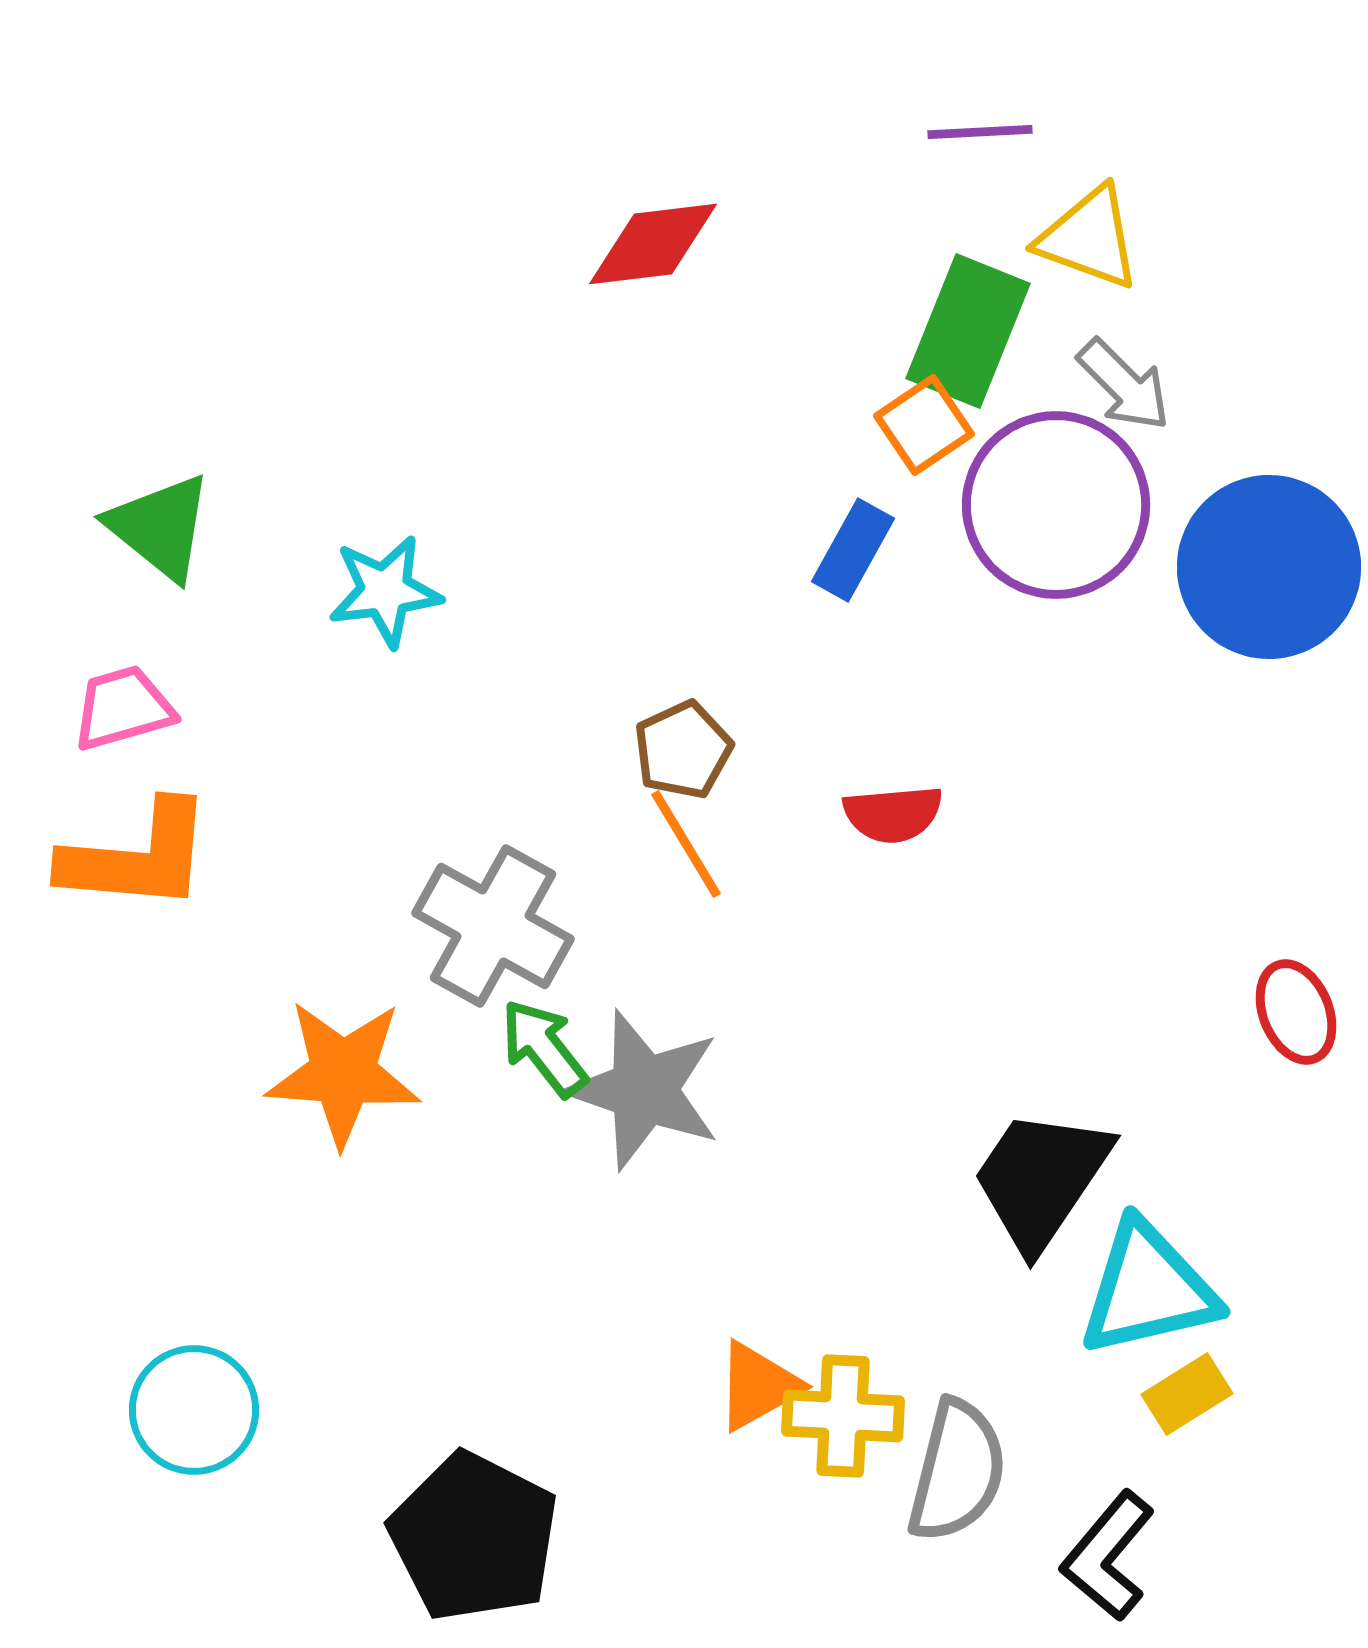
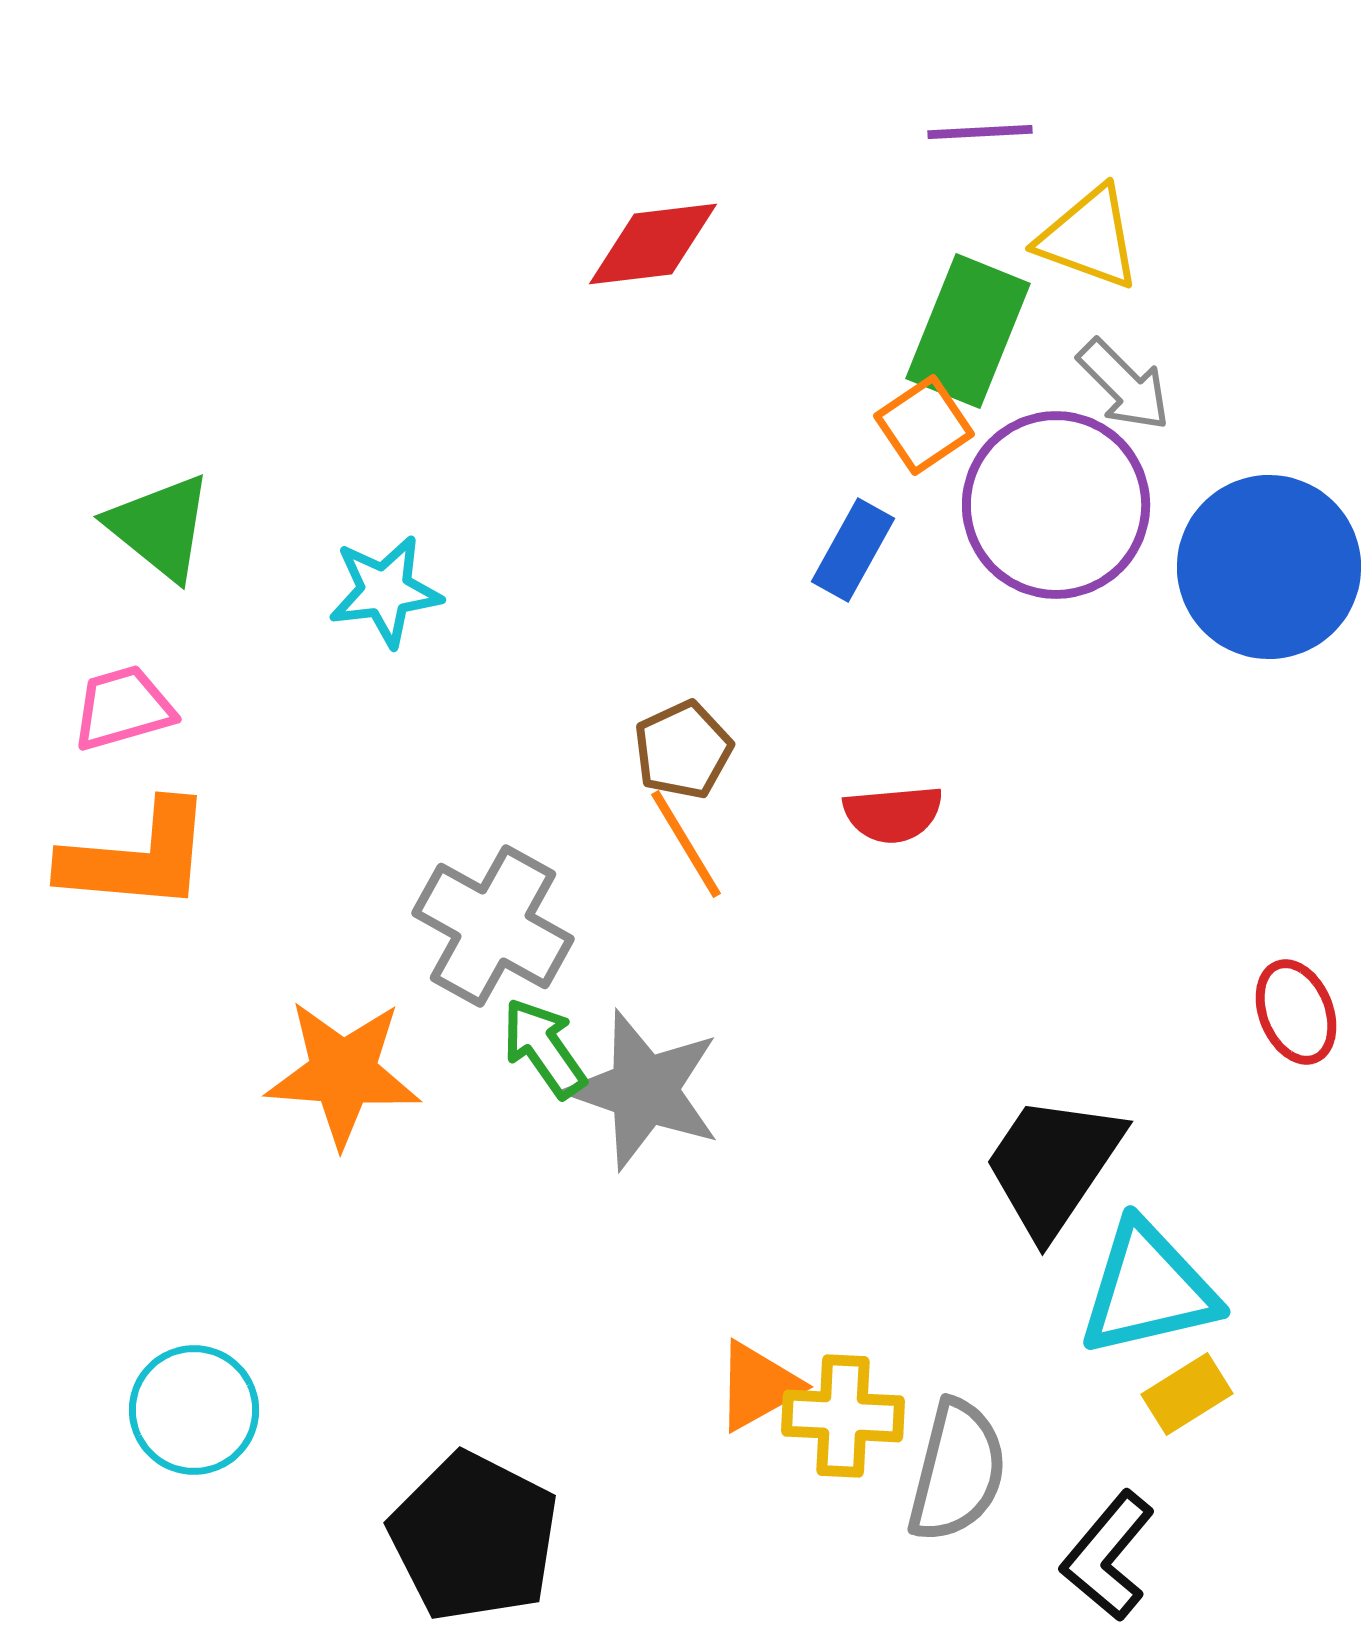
green arrow: rotated 3 degrees clockwise
black trapezoid: moved 12 px right, 14 px up
